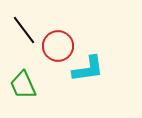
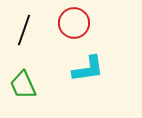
black line: rotated 56 degrees clockwise
red circle: moved 16 px right, 23 px up
